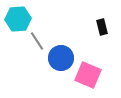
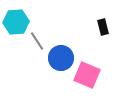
cyan hexagon: moved 2 px left, 3 px down
black rectangle: moved 1 px right
pink square: moved 1 px left
